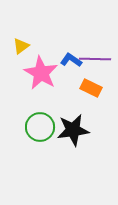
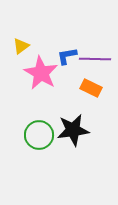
blue L-shape: moved 4 px left, 4 px up; rotated 45 degrees counterclockwise
green circle: moved 1 px left, 8 px down
